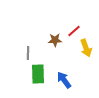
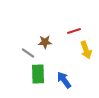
red line: rotated 24 degrees clockwise
brown star: moved 10 px left, 2 px down
yellow arrow: moved 2 px down
gray line: rotated 56 degrees counterclockwise
